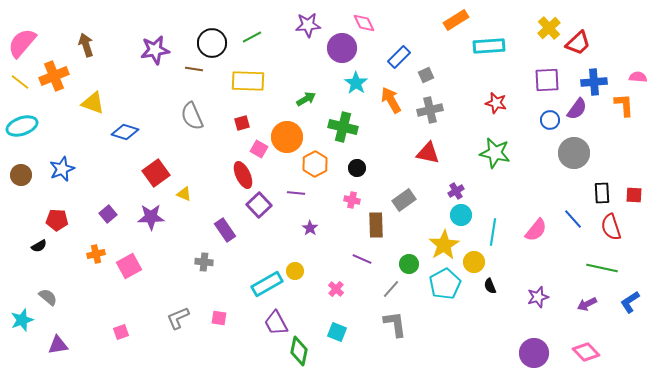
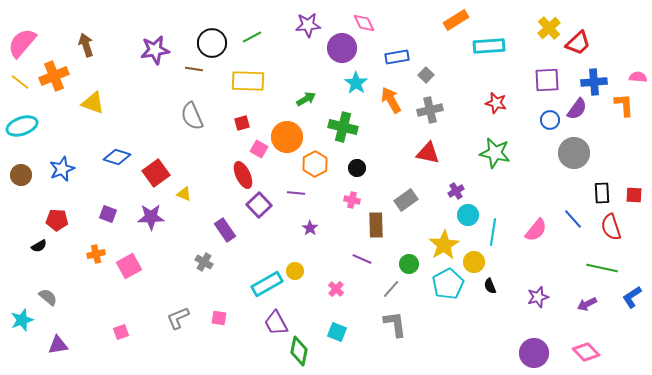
blue rectangle at (399, 57): moved 2 px left; rotated 35 degrees clockwise
gray square at (426, 75): rotated 21 degrees counterclockwise
blue diamond at (125, 132): moved 8 px left, 25 px down
gray rectangle at (404, 200): moved 2 px right
purple square at (108, 214): rotated 30 degrees counterclockwise
cyan circle at (461, 215): moved 7 px right
gray cross at (204, 262): rotated 24 degrees clockwise
cyan pentagon at (445, 284): moved 3 px right
blue L-shape at (630, 302): moved 2 px right, 5 px up
